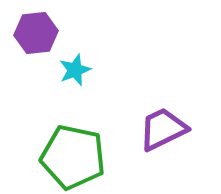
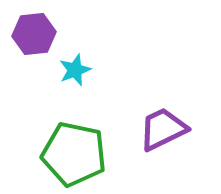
purple hexagon: moved 2 px left, 1 px down
green pentagon: moved 1 px right, 3 px up
